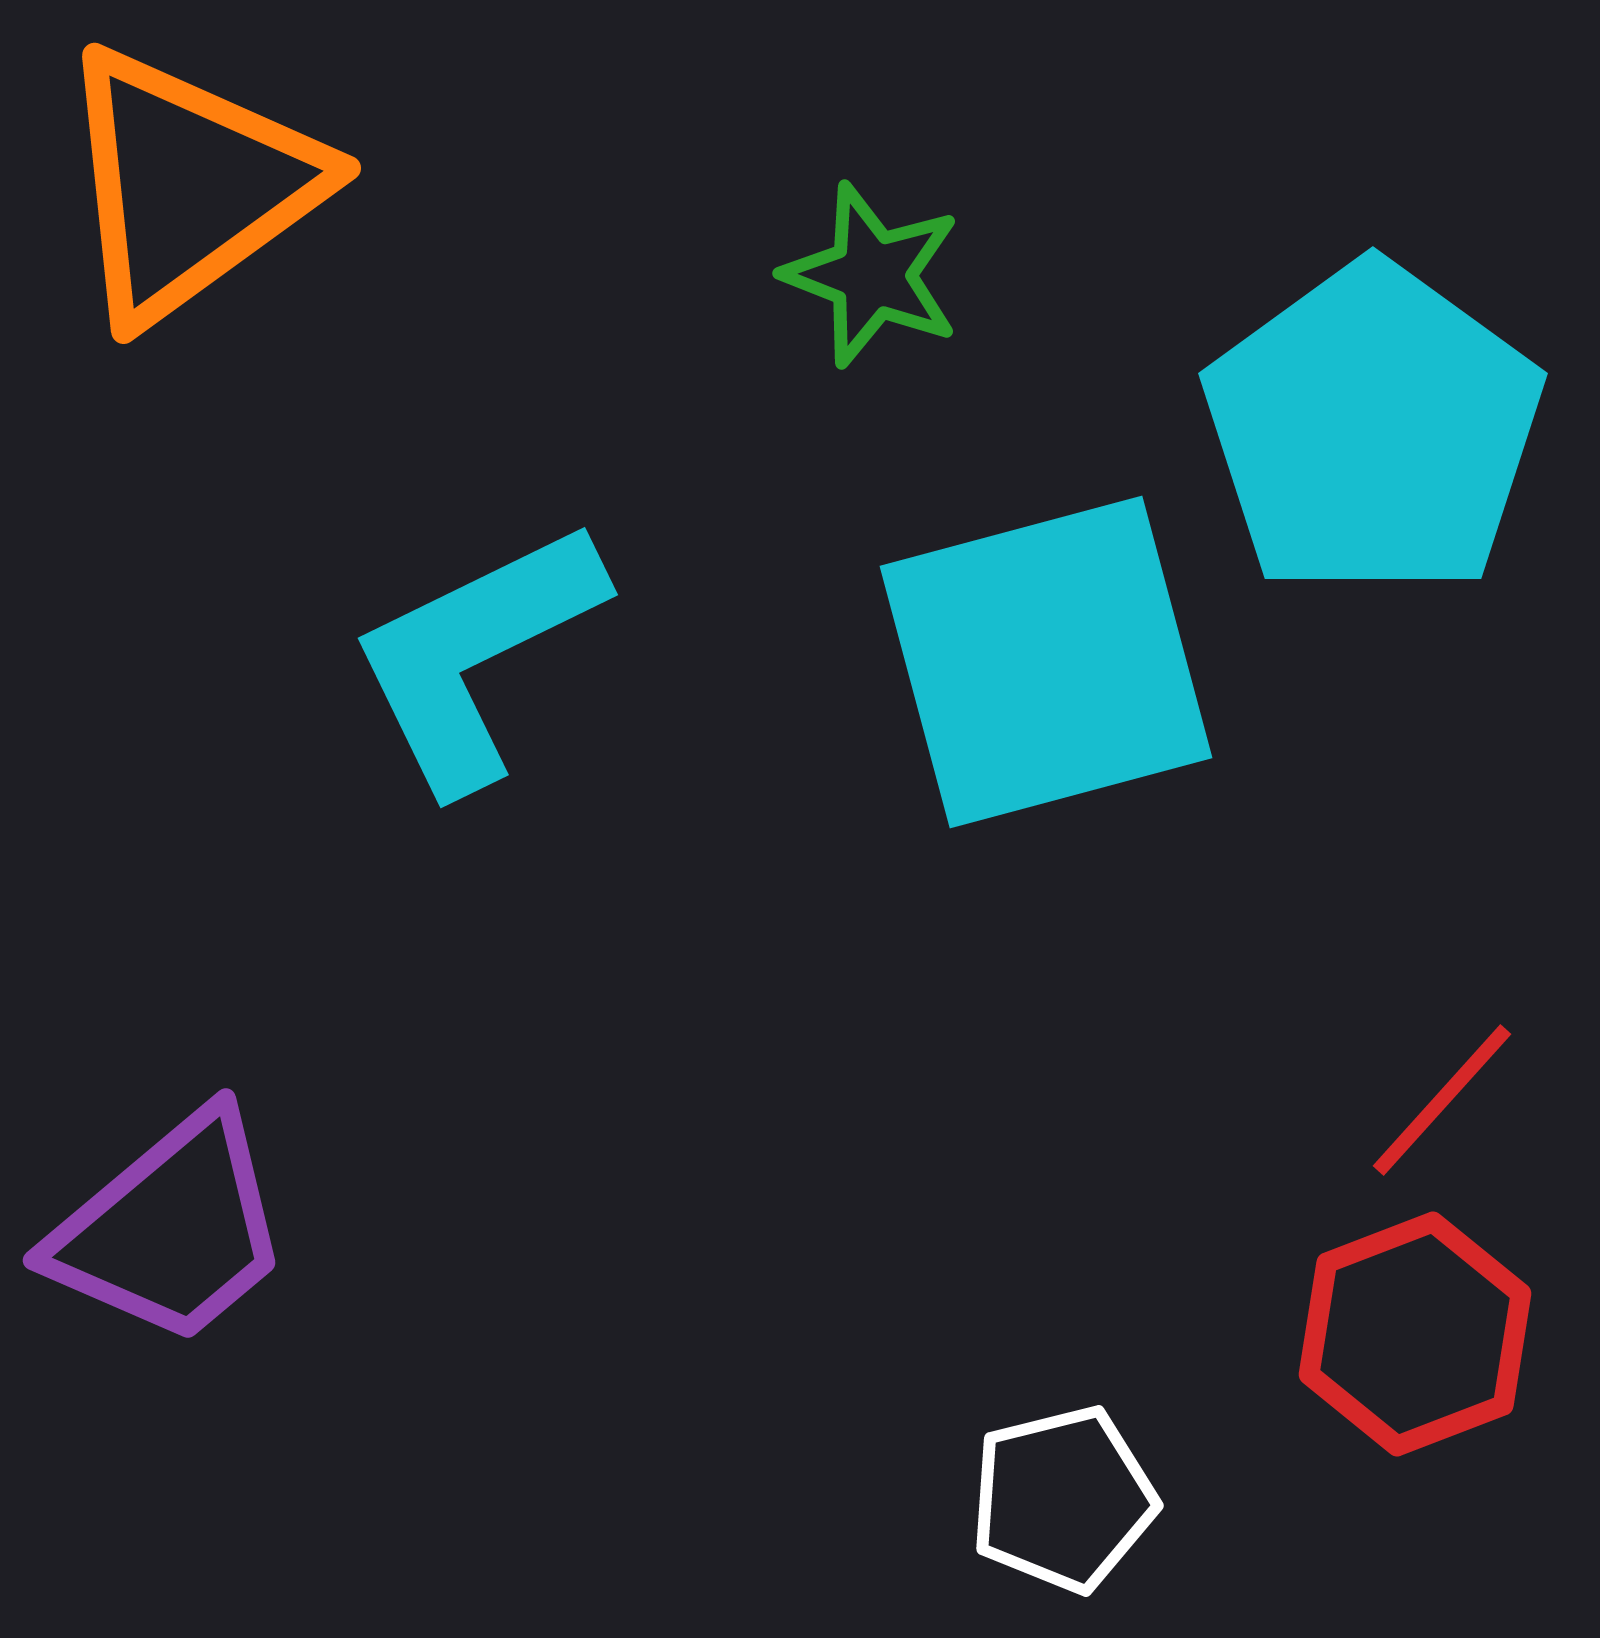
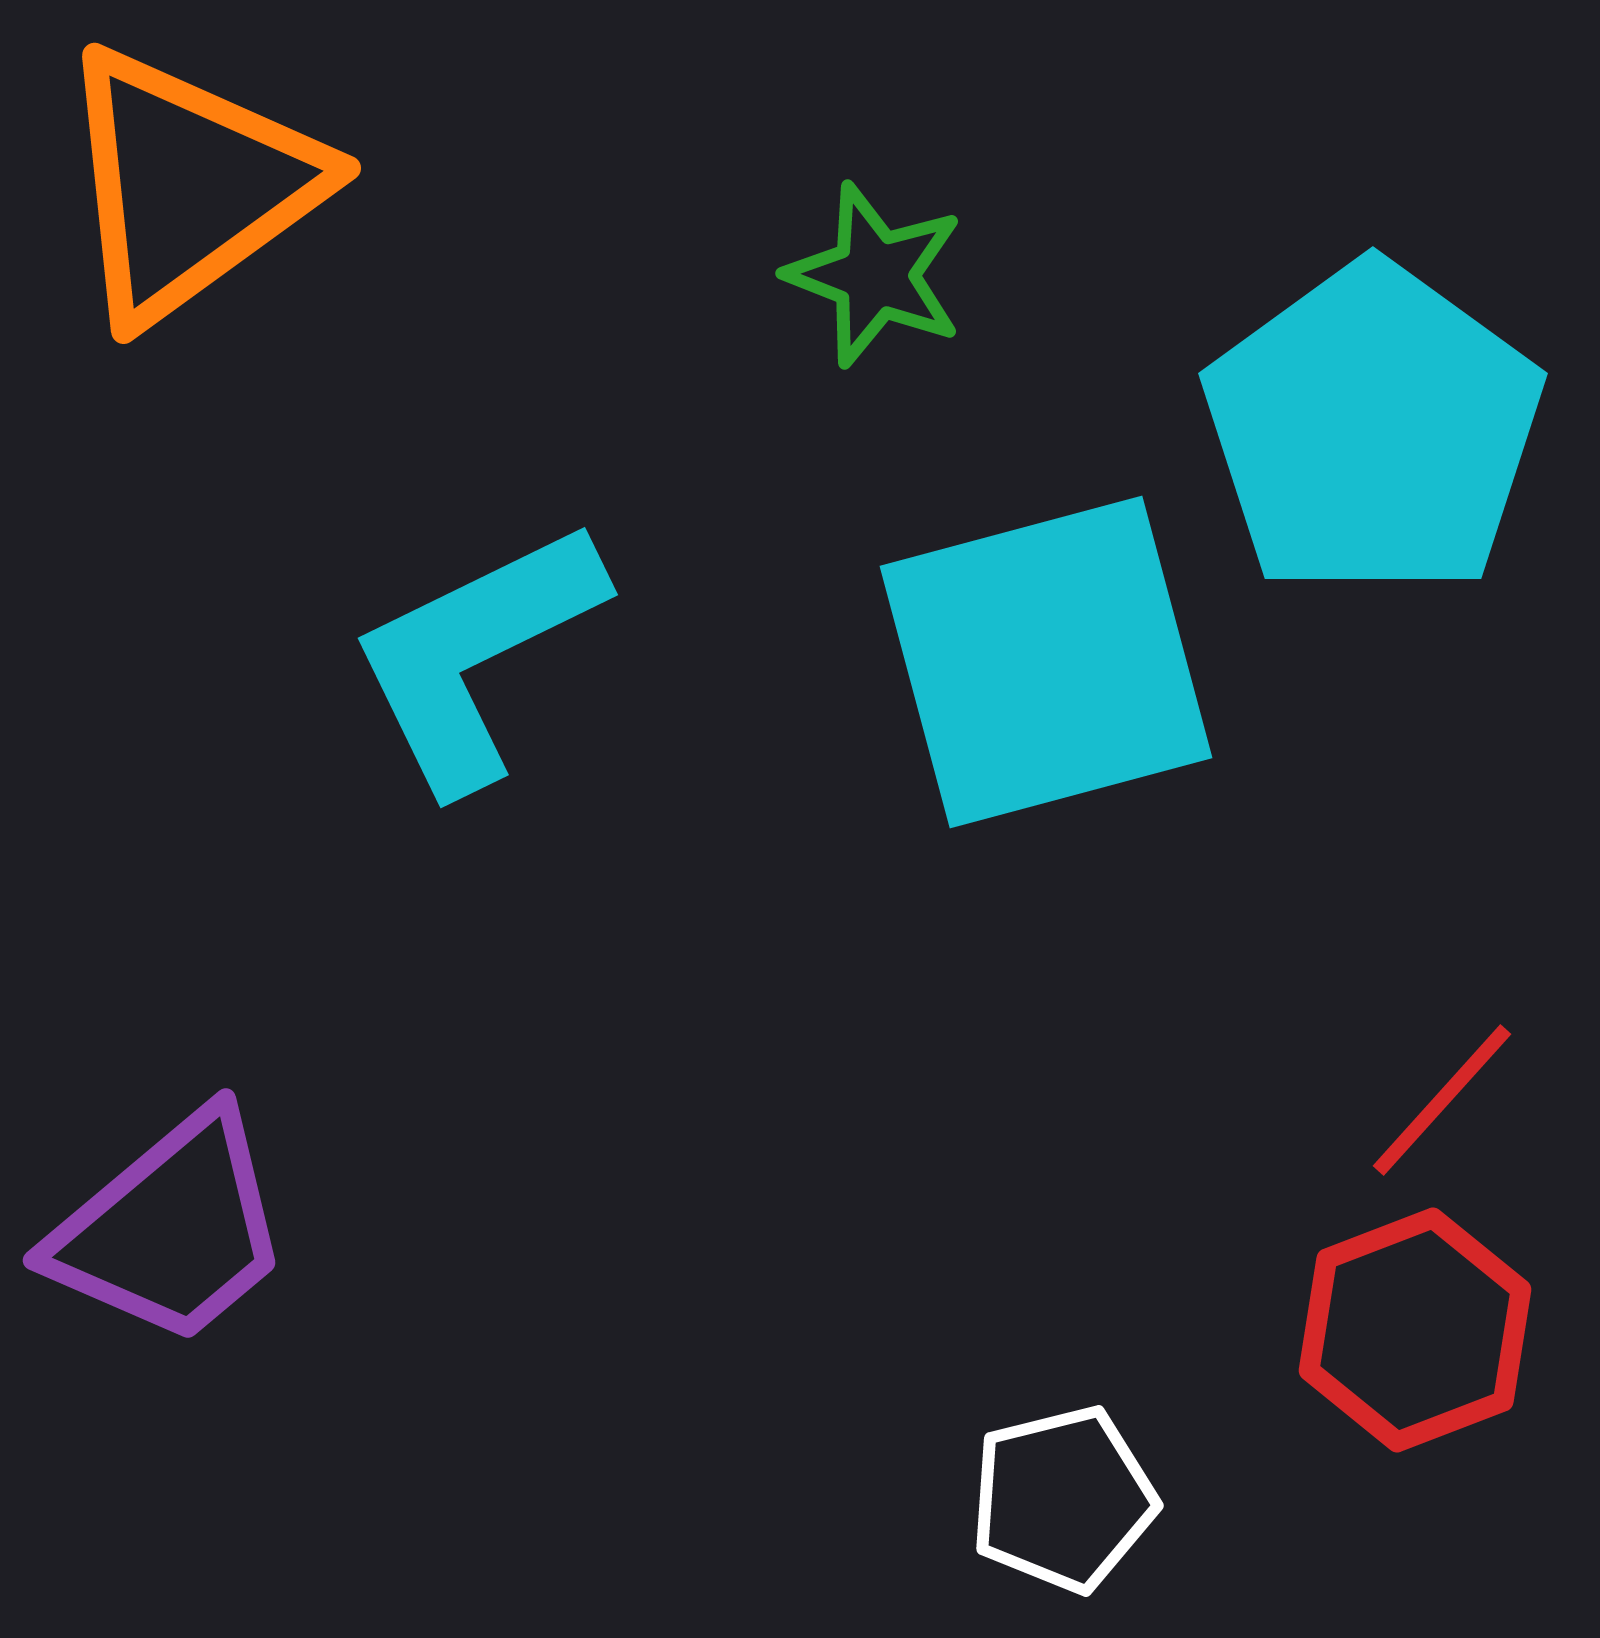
green star: moved 3 px right
red hexagon: moved 4 px up
